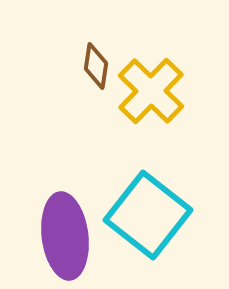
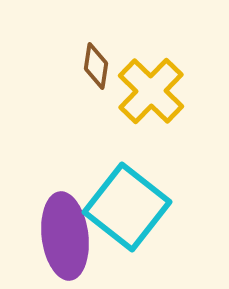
cyan square: moved 21 px left, 8 px up
